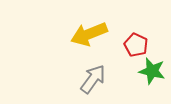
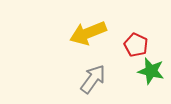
yellow arrow: moved 1 px left, 1 px up
green star: moved 1 px left
